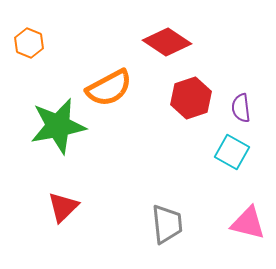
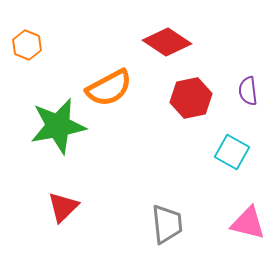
orange hexagon: moved 2 px left, 2 px down
red hexagon: rotated 6 degrees clockwise
purple semicircle: moved 7 px right, 17 px up
